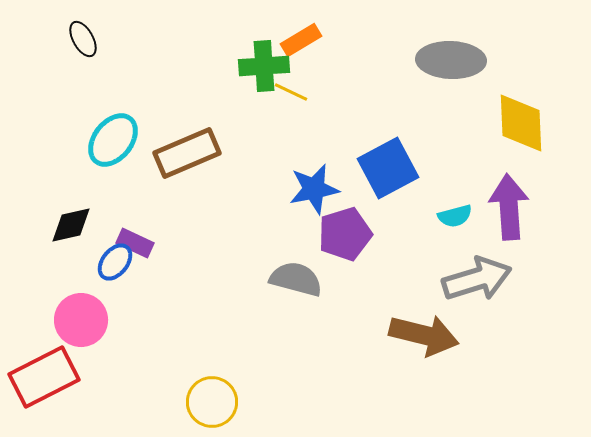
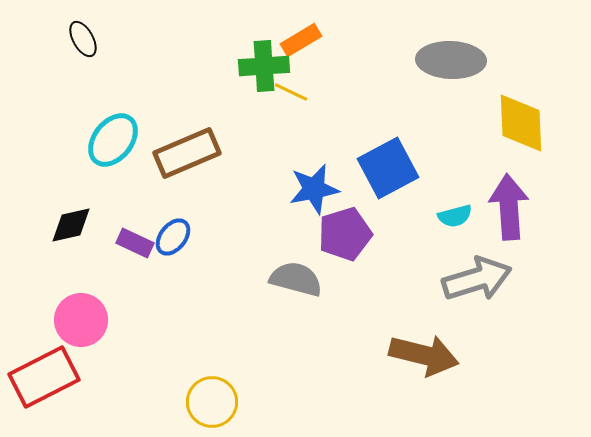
blue ellipse: moved 58 px right, 25 px up
brown arrow: moved 20 px down
